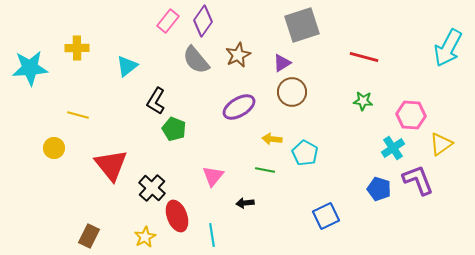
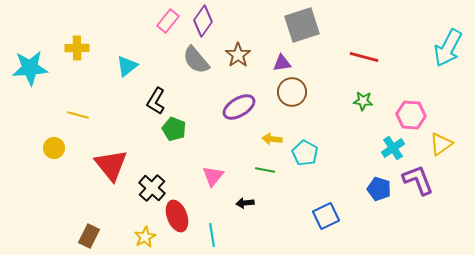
brown star: rotated 10 degrees counterclockwise
purple triangle: rotated 24 degrees clockwise
